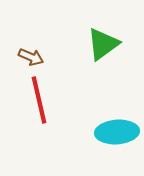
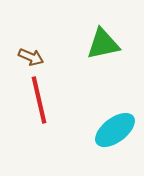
green triangle: rotated 24 degrees clockwise
cyan ellipse: moved 2 px left, 2 px up; rotated 33 degrees counterclockwise
